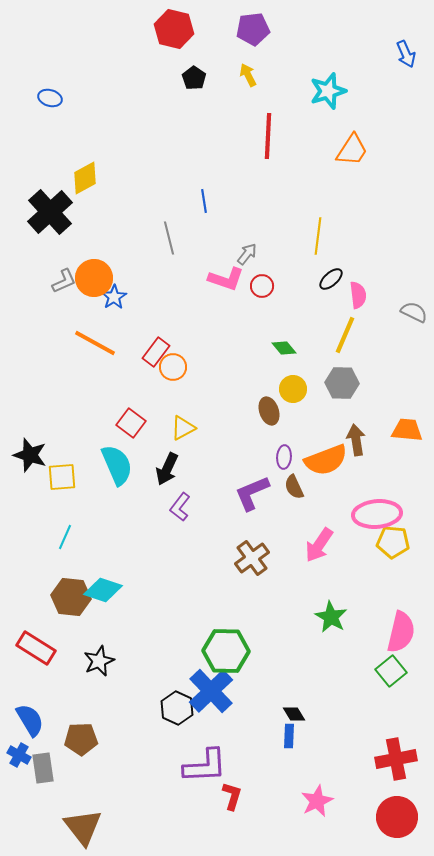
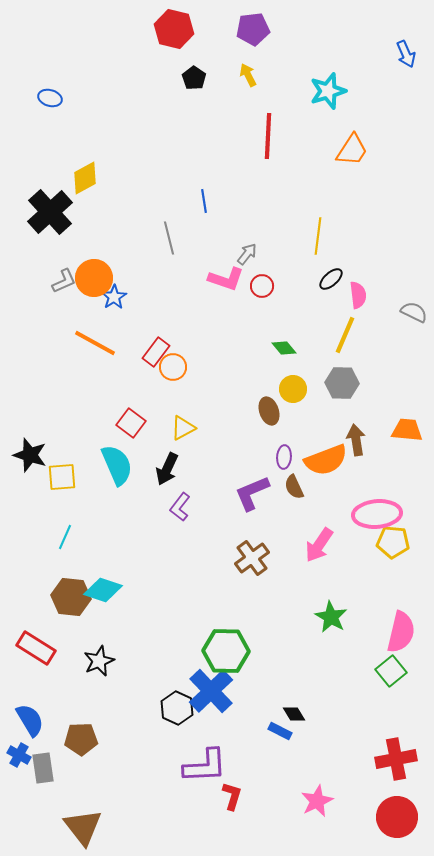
blue rectangle at (289, 736): moved 9 px left, 5 px up; rotated 65 degrees counterclockwise
